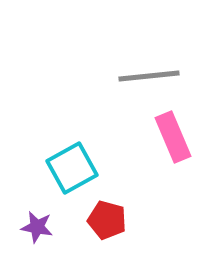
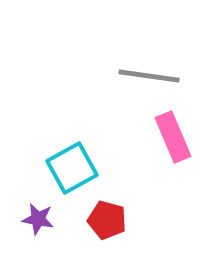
gray line: rotated 14 degrees clockwise
purple star: moved 1 px right, 8 px up
